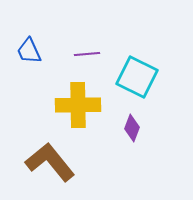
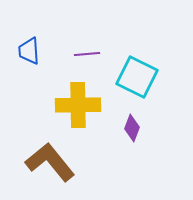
blue trapezoid: rotated 20 degrees clockwise
